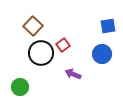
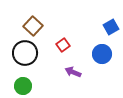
blue square: moved 3 px right, 1 px down; rotated 21 degrees counterclockwise
black circle: moved 16 px left
purple arrow: moved 2 px up
green circle: moved 3 px right, 1 px up
